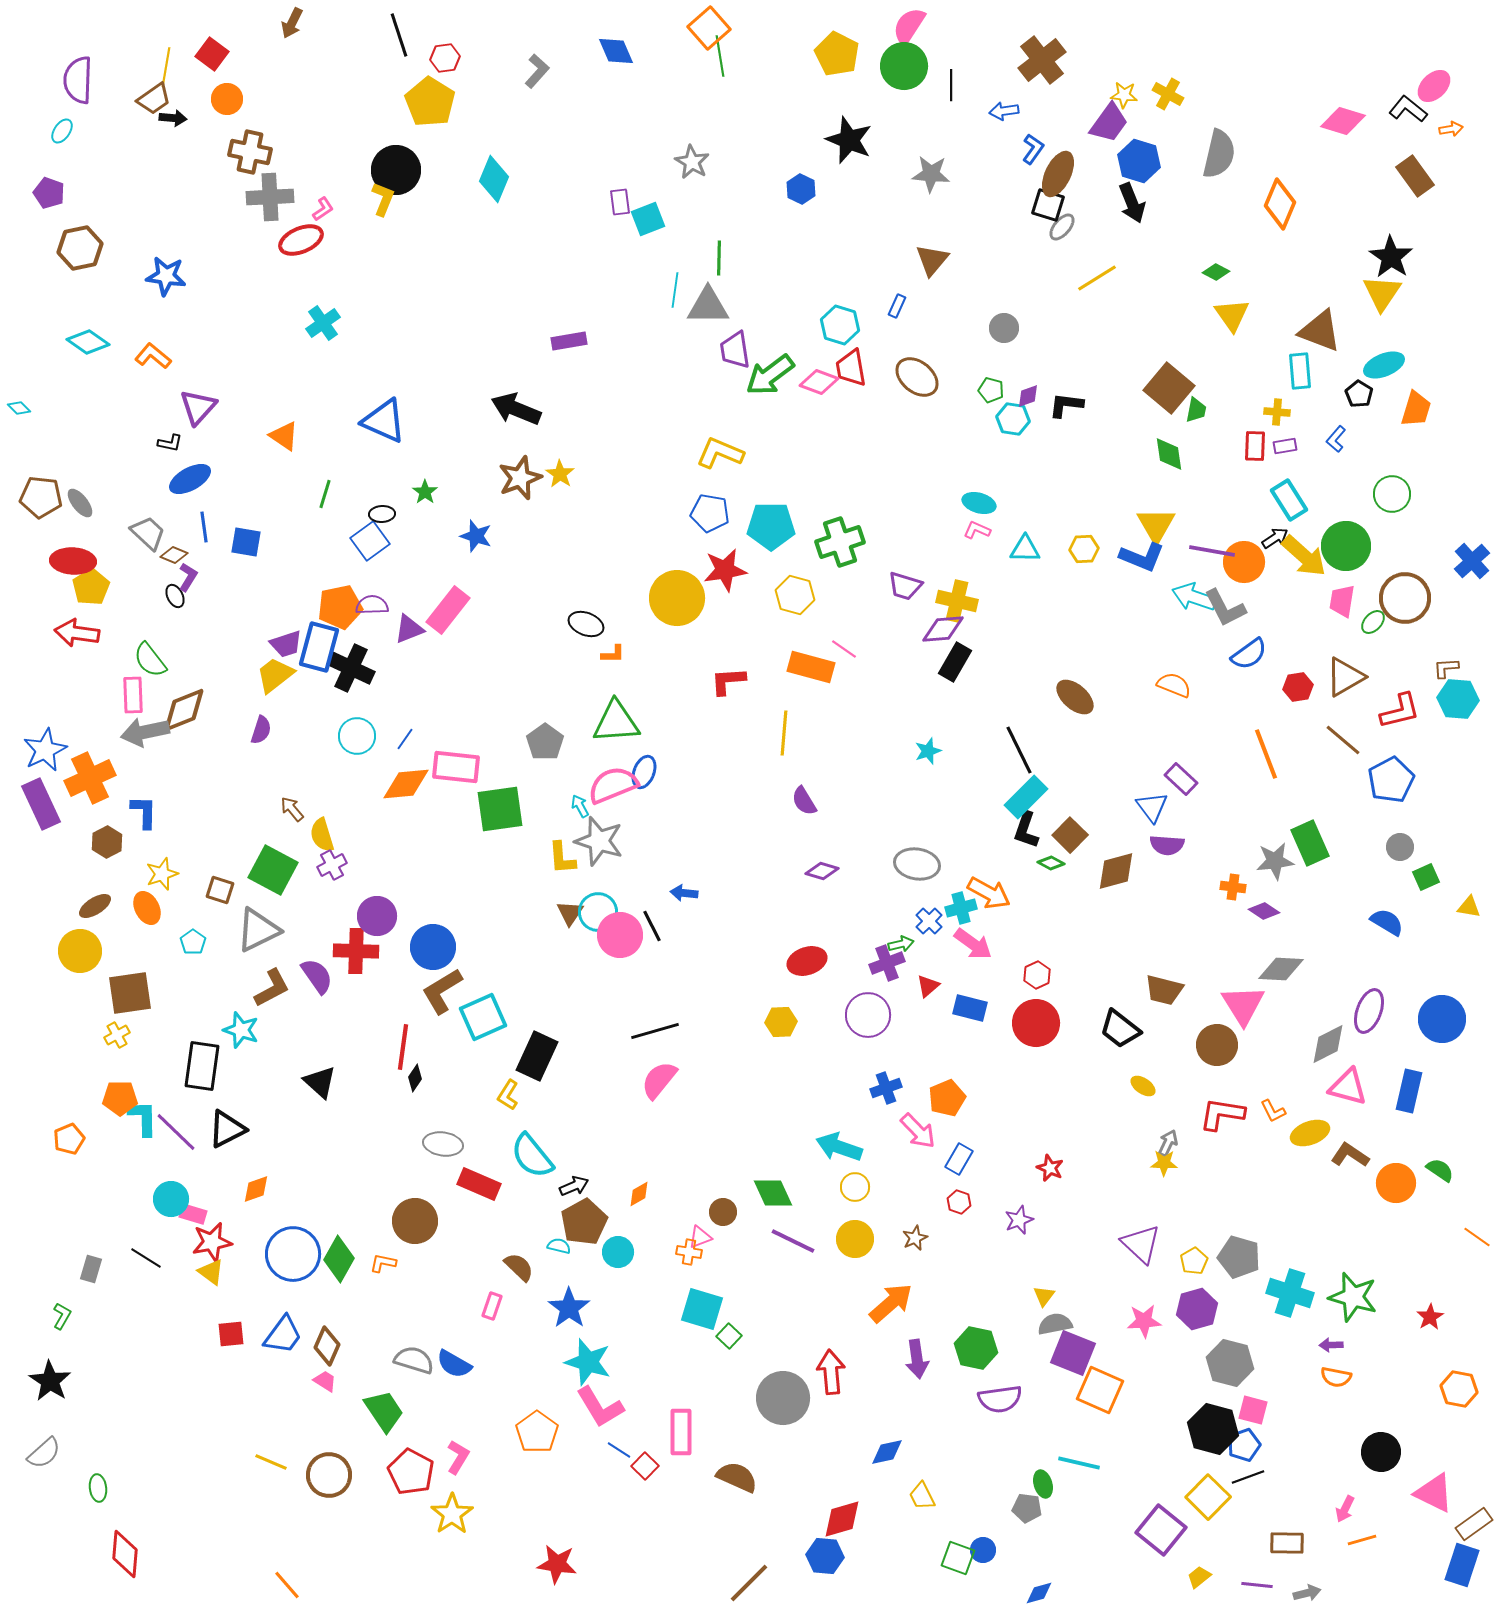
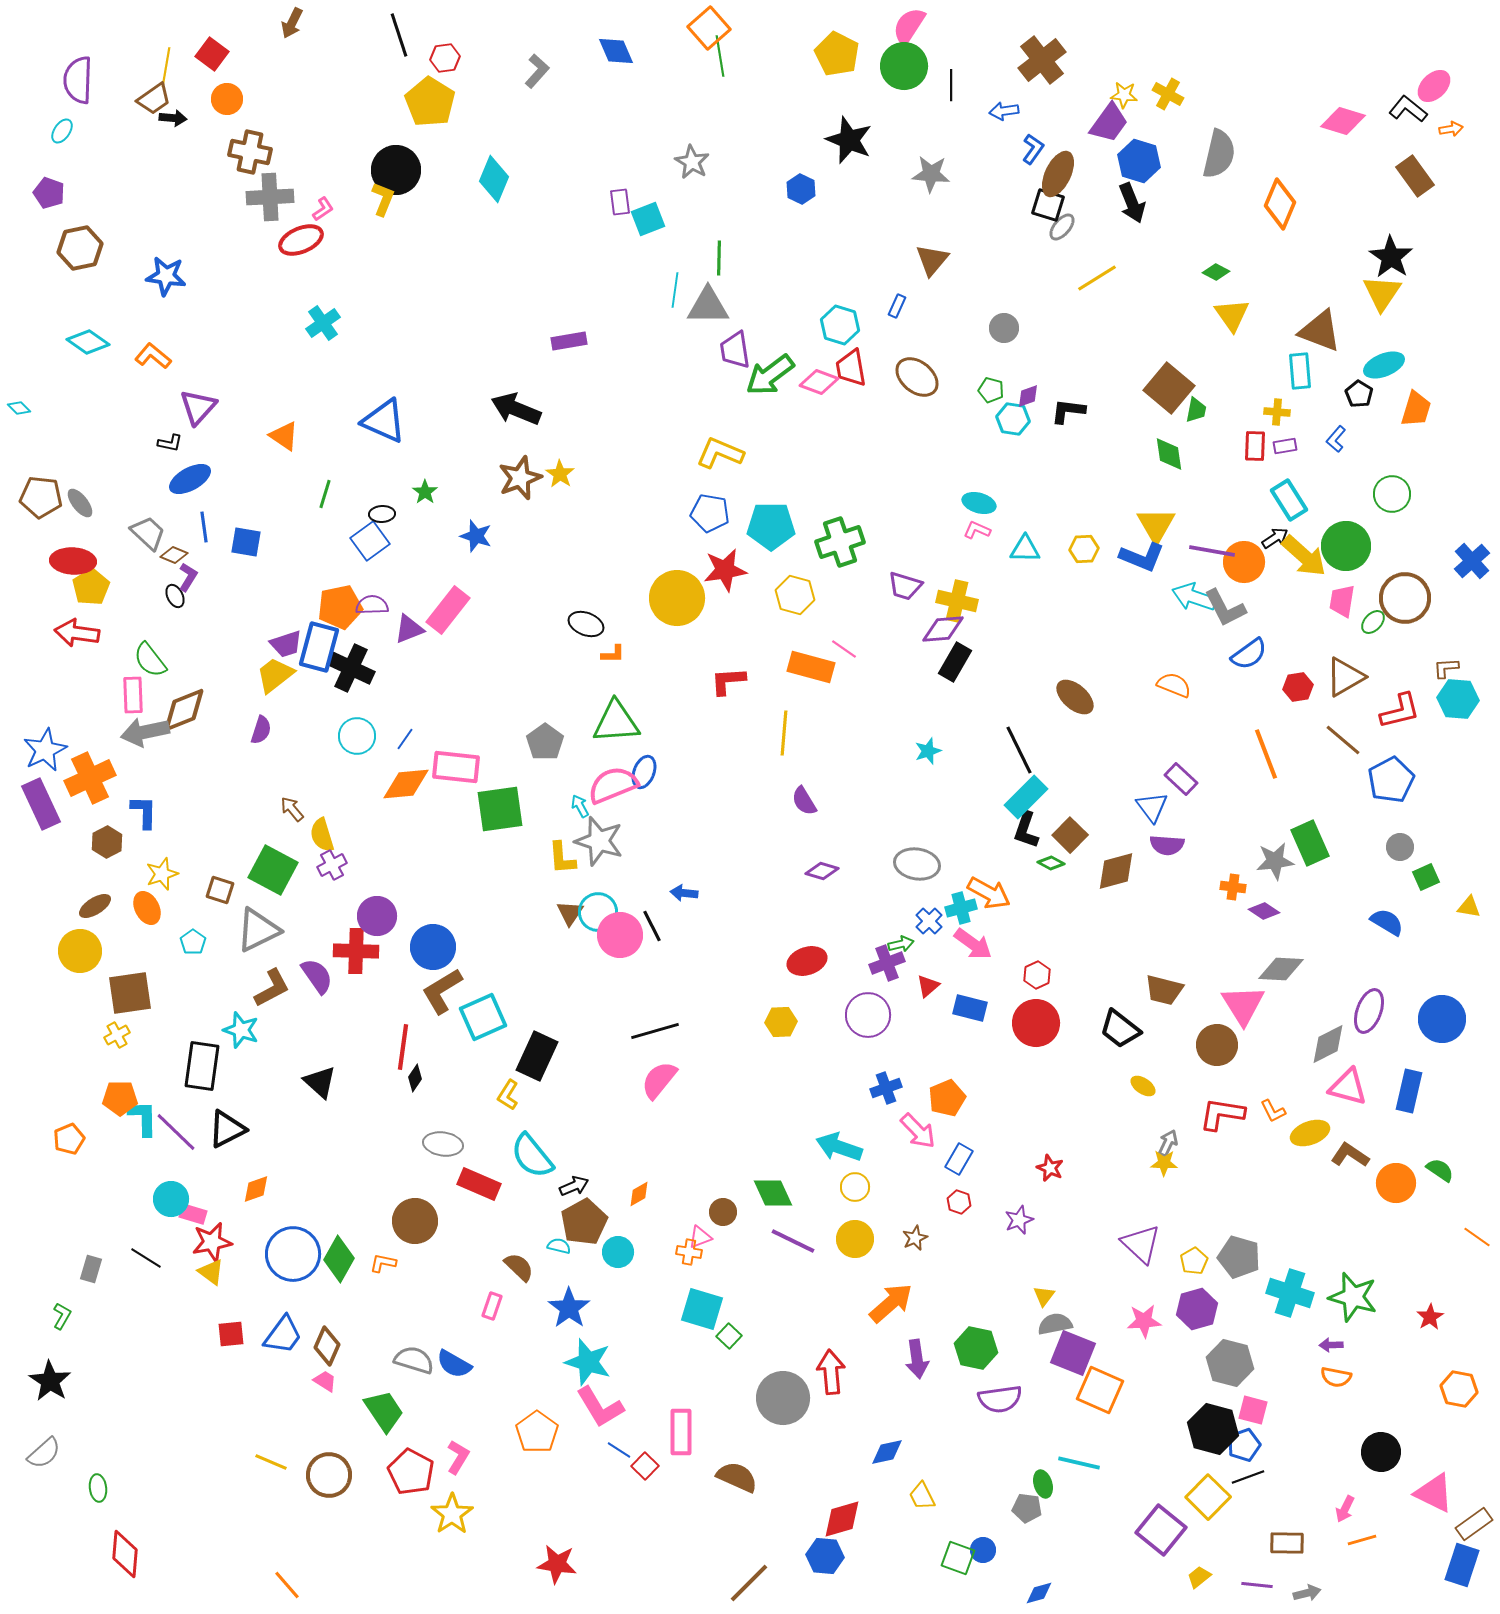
black L-shape at (1066, 405): moved 2 px right, 6 px down
